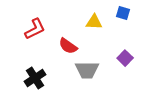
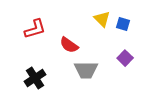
blue square: moved 11 px down
yellow triangle: moved 8 px right, 3 px up; rotated 42 degrees clockwise
red L-shape: rotated 10 degrees clockwise
red semicircle: moved 1 px right, 1 px up
gray trapezoid: moved 1 px left
